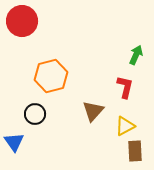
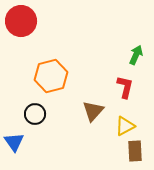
red circle: moved 1 px left
